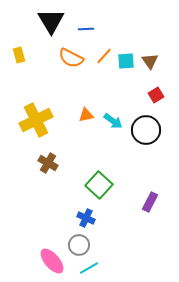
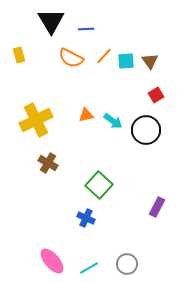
purple rectangle: moved 7 px right, 5 px down
gray circle: moved 48 px right, 19 px down
